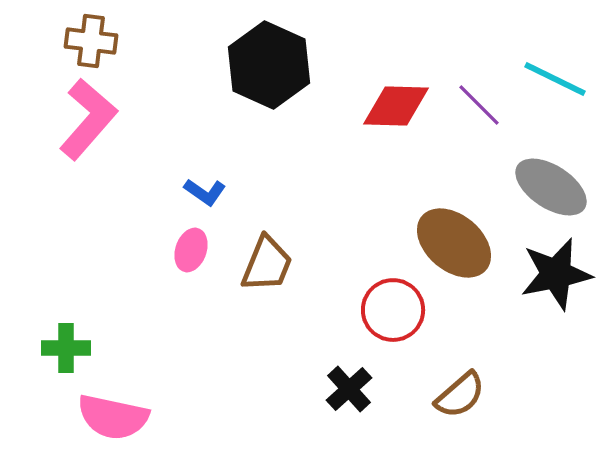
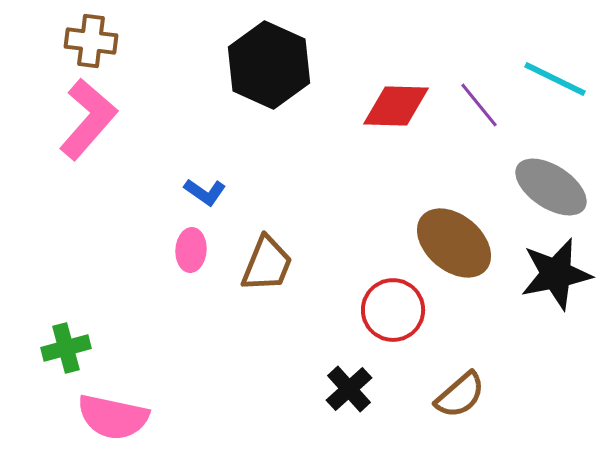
purple line: rotated 6 degrees clockwise
pink ellipse: rotated 15 degrees counterclockwise
green cross: rotated 15 degrees counterclockwise
